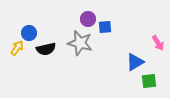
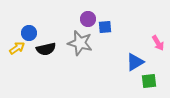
yellow arrow: rotated 21 degrees clockwise
